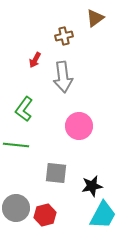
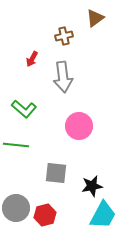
red arrow: moved 3 px left, 1 px up
green L-shape: rotated 85 degrees counterclockwise
